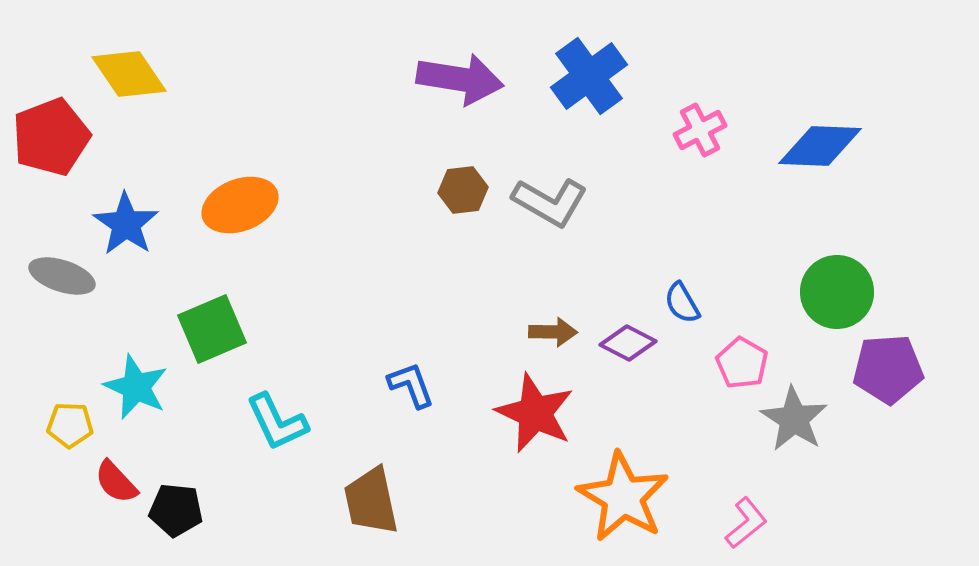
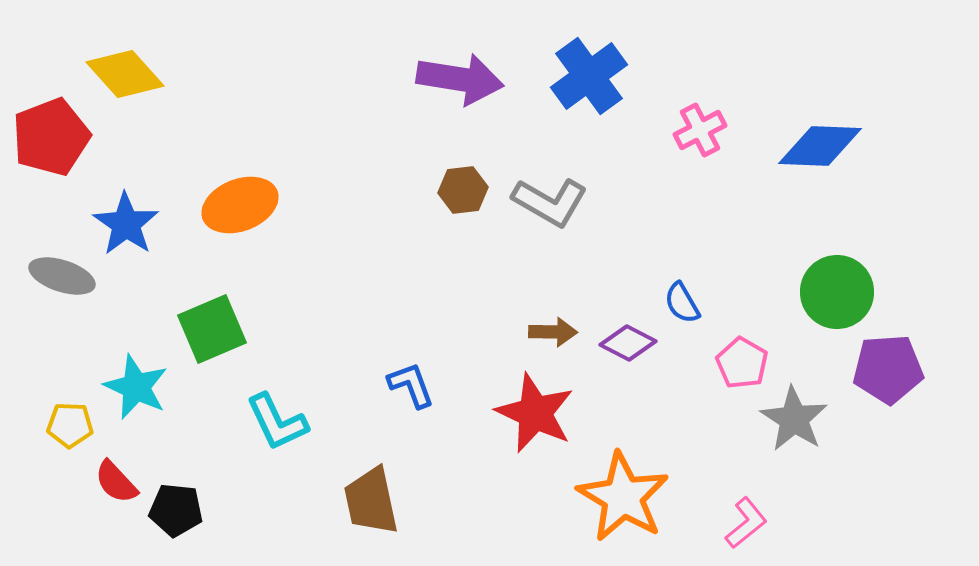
yellow diamond: moved 4 px left; rotated 8 degrees counterclockwise
